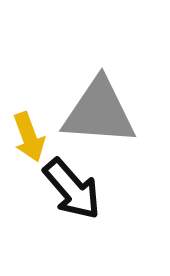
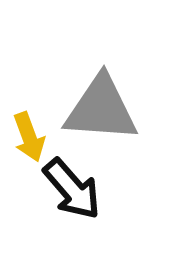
gray triangle: moved 2 px right, 3 px up
